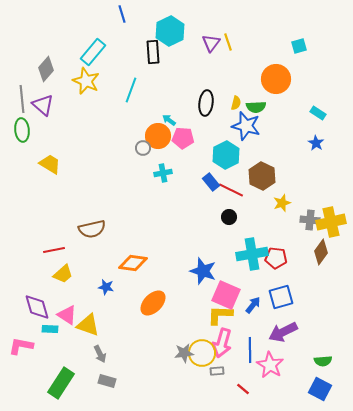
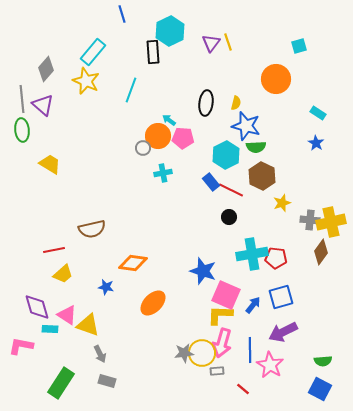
green semicircle at (256, 107): moved 40 px down
